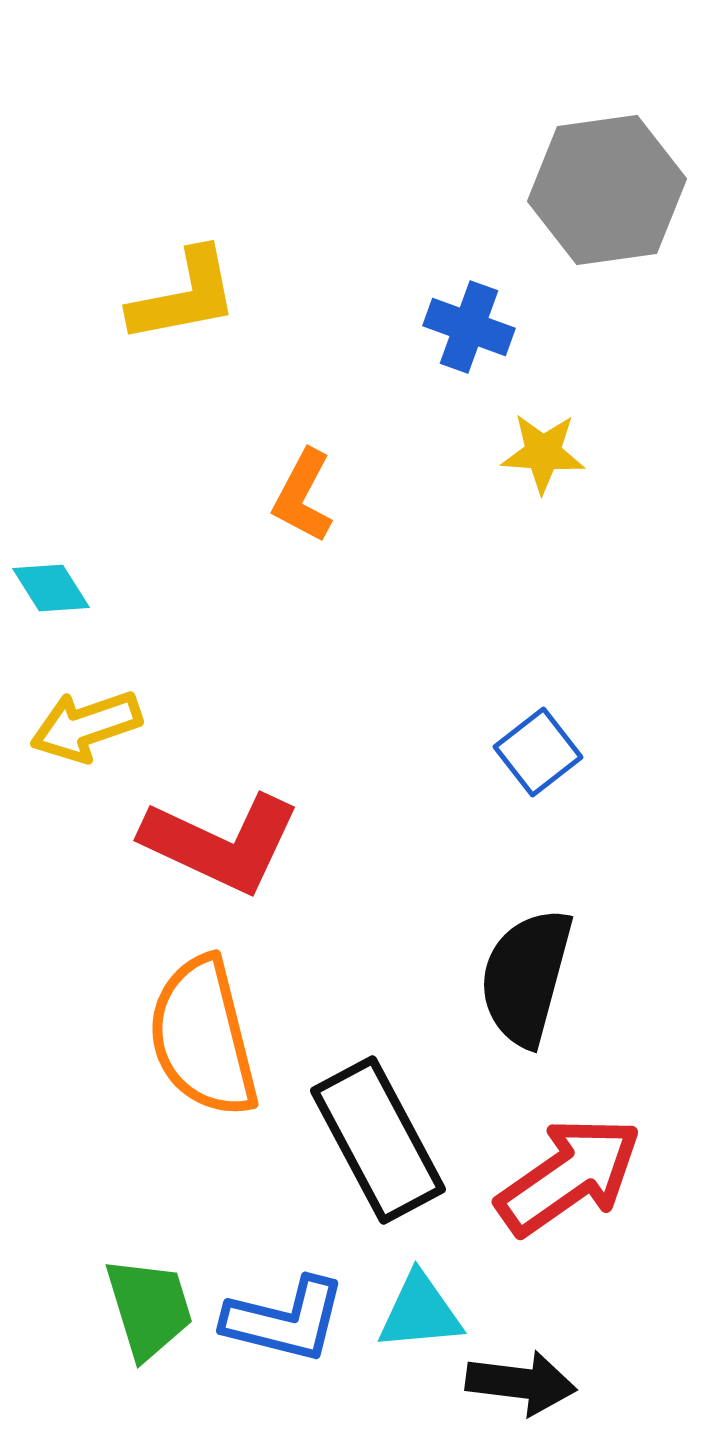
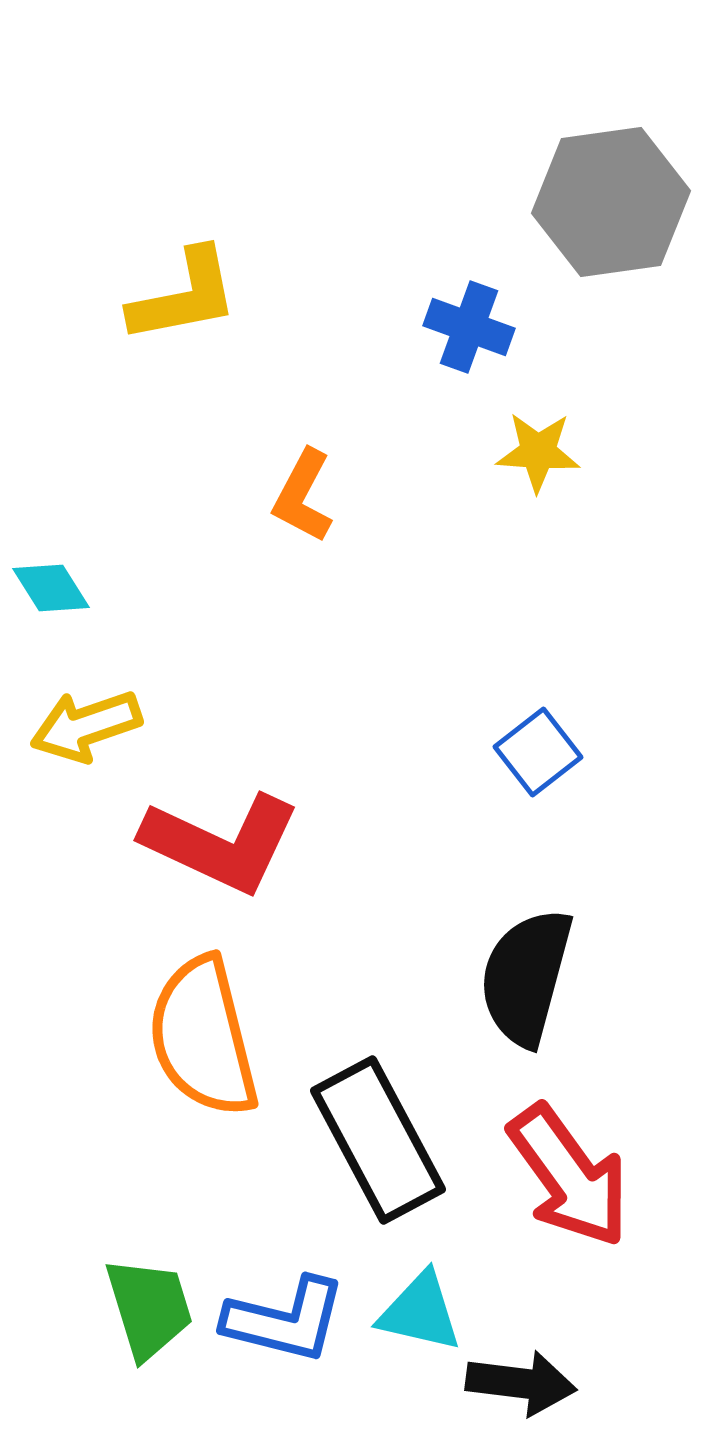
gray hexagon: moved 4 px right, 12 px down
yellow star: moved 5 px left, 1 px up
red arrow: rotated 89 degrees clockwise
cyan triangle: rotated 18 degrees clockwise
